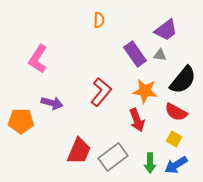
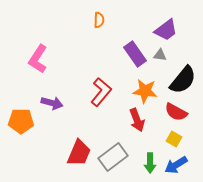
red trapezoid: moved 2 px down
